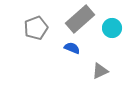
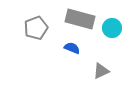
gray rectangle: rotated 56 degrees clockwise
gray triangle: moved 1 px right
